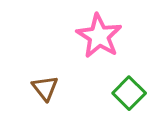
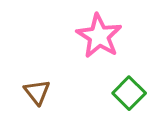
brown triangle: moved 8 px left, 4 px down
